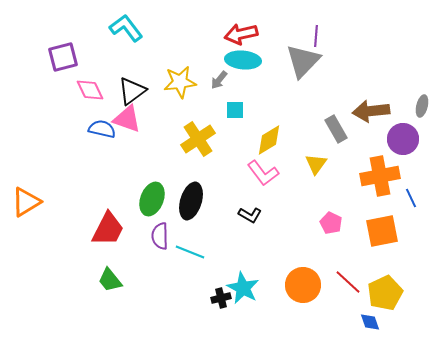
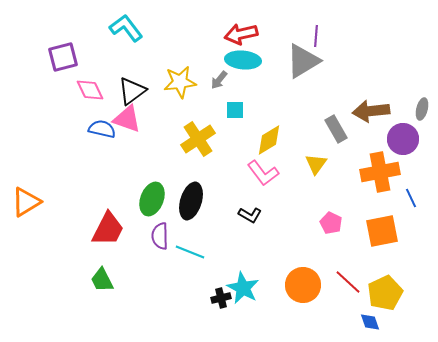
gray triangle: rotated 15 degrees clockwise
gray ellipse: moved 3 px down
orange cross: moved 4 px up
green trapezoid: moved 8 px left; rotated 12 degrees clockwise
